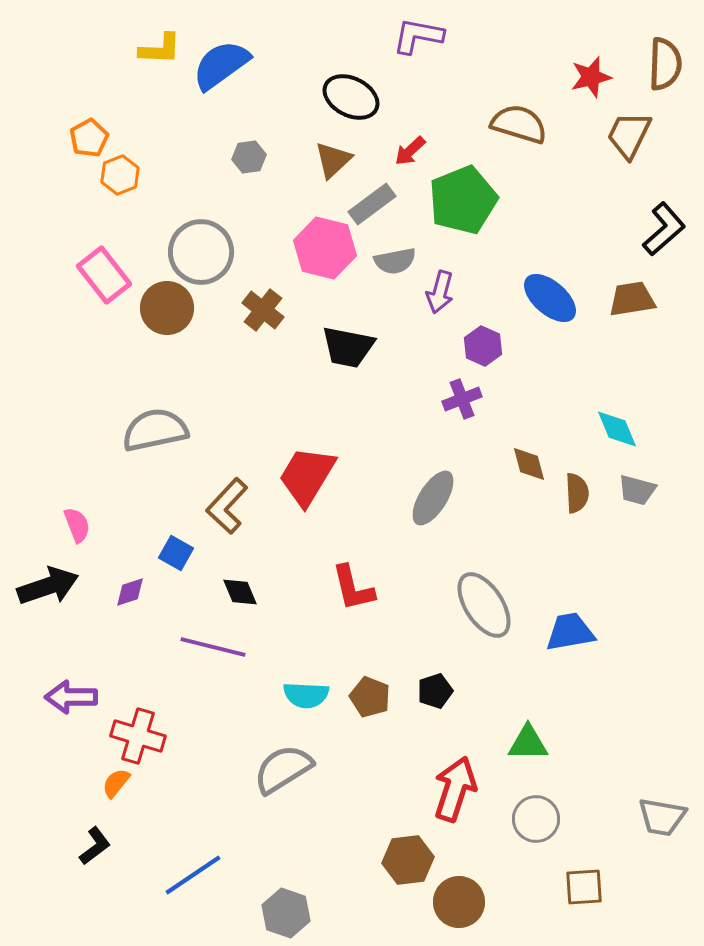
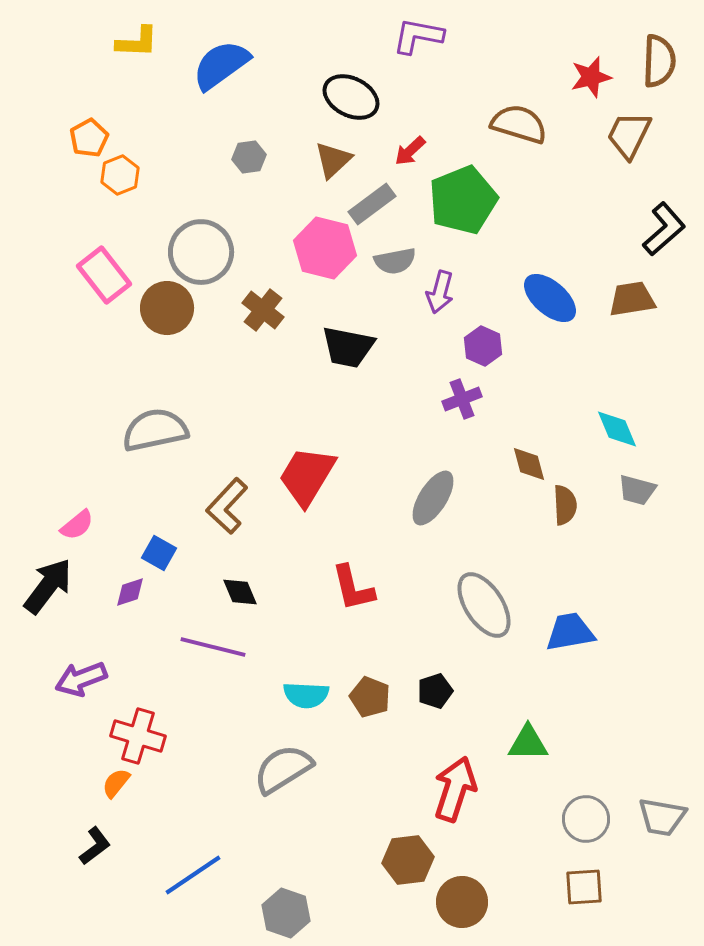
yellow L-shape at (160, 49): moved 23 px left, 7 px up
brown semicircle at (665, 64): moved 6 px left, 3 px up
brown semicircle at (577, 493): moved 12 px left, 12 px down
pink semicircle at (77, 525): rotated 72 degrees clockwise
blue square at (176, 553): moved 17 px left
black arrow at (48, 586): rotated 34 degrees counterclockwise
purple arrow at (71, 697): moved 10 px right, 18 px up; rotated 21 degrees counterclockwise
gray circle at (536, 819): moved 50 px right
brown circle at (459, 902): moved 3 px right
